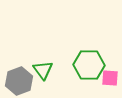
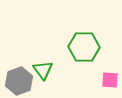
green hexagon: moved 5 px left, 18 px up
pink square: moved 2 px down
